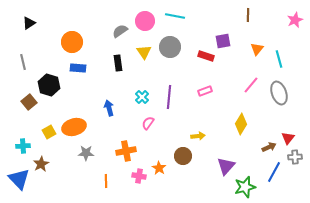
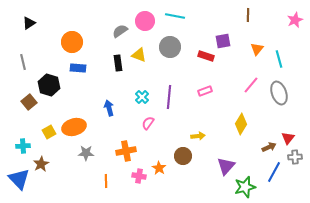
yellow triangle at (144, 52): moved 5 px left, 3 px down; rotated 35 degrees counterclockwise
